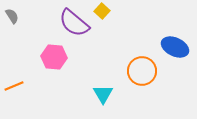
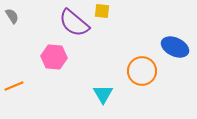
yellow square: rotated 35 degrees counterclockwise
